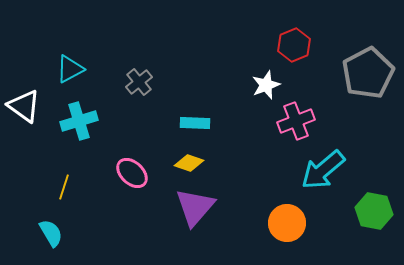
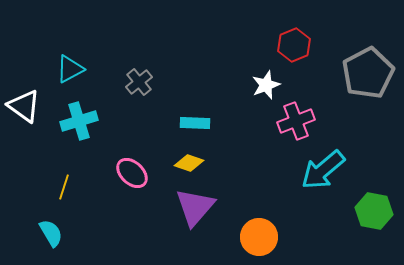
orange circle: moved 28 px left, 14 px down
